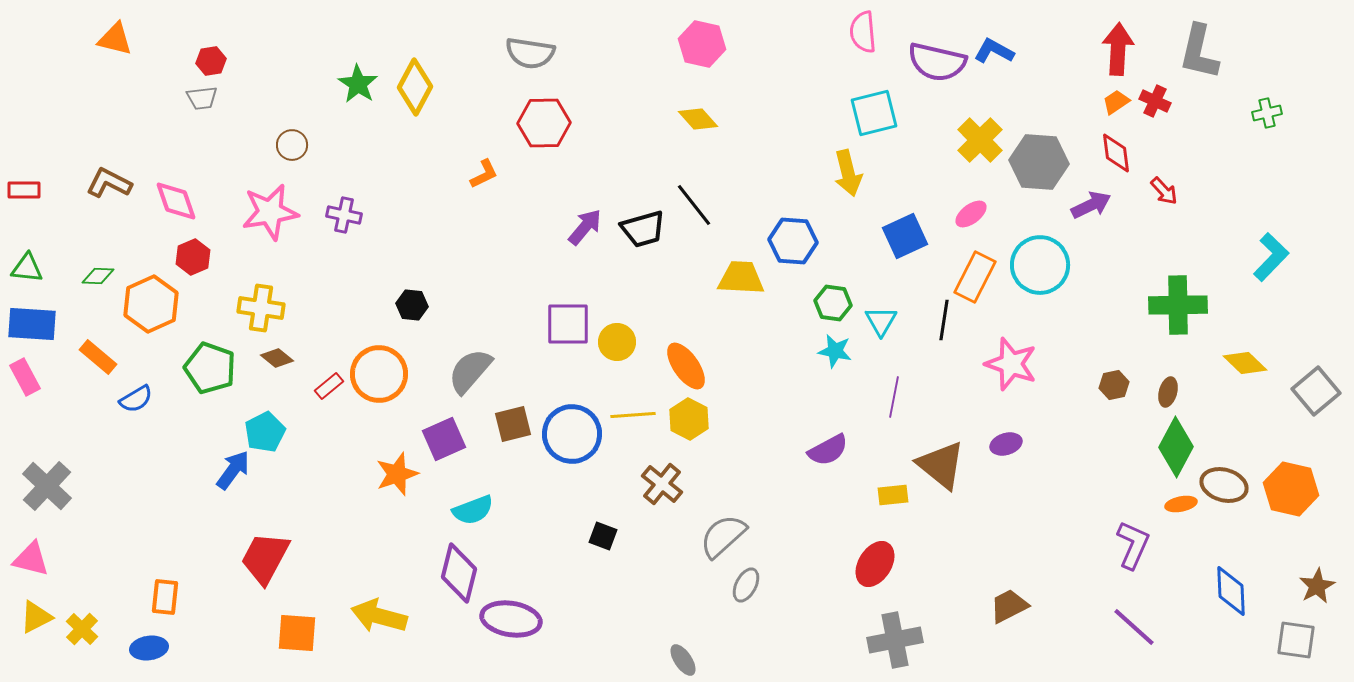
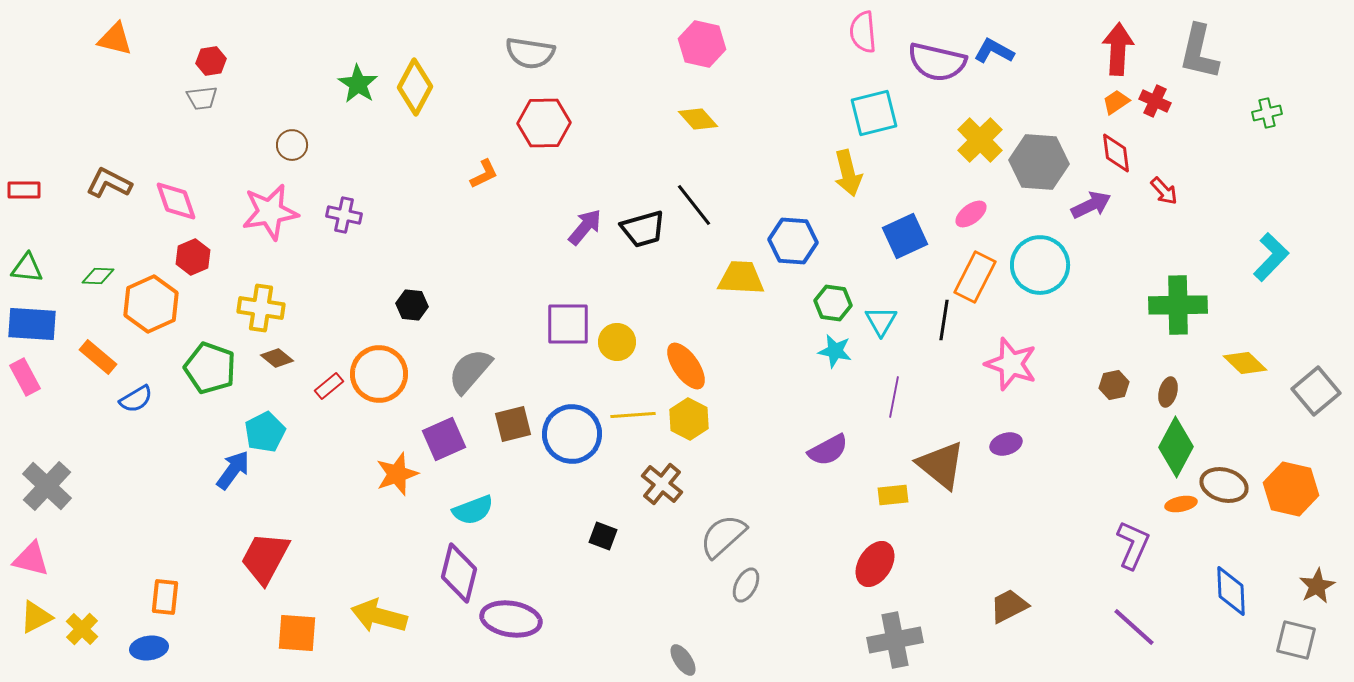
gray square at (1296, 640): rotated 6 degrees clockwise
